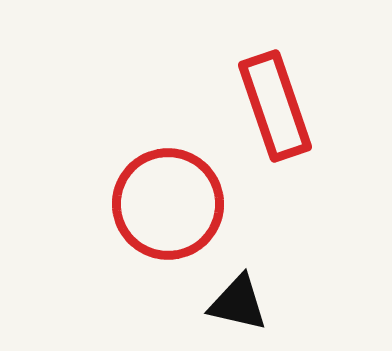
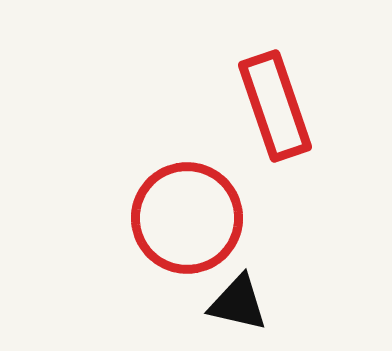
red circle: moved 19 px right, 14 px down
